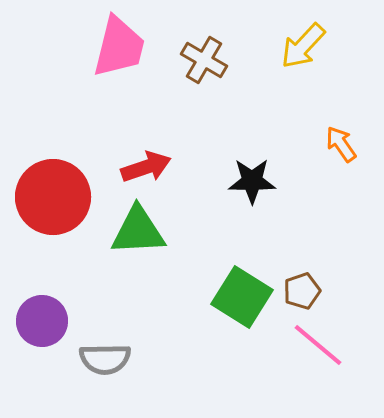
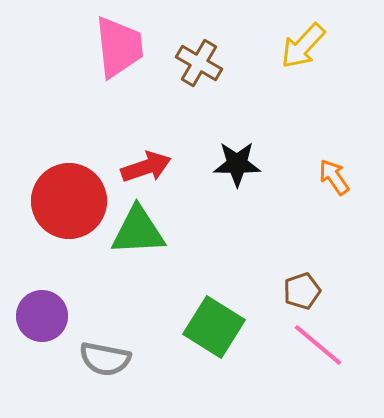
pink trapezoid: rotated 20 degrees counterclockwise
brown cross: moved 5 px left, 3 px down
orange arrow: moved 7 px left, 33 px down
black star: moved 15 px left, 17 px up
red circle: moved 16 px right, 4 px down
green square: moved 28 px left, 30 px down
purple circle: moved 5 px up
gray semicircle: rotated 12 degrees clockwise
